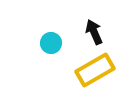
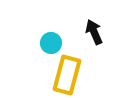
yellow rectangle: moved 28 px left, 5 px down; rotated 45 degrees counterclockwise
